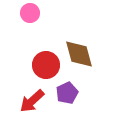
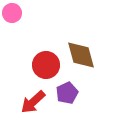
pink circle: moved 18 px left
brown diamond: moved 2 px right, 1 px down
red arrow: moved 1 px right, 1 px down
